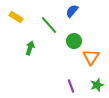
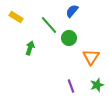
green circle: moved 5 px left, 3 px up
